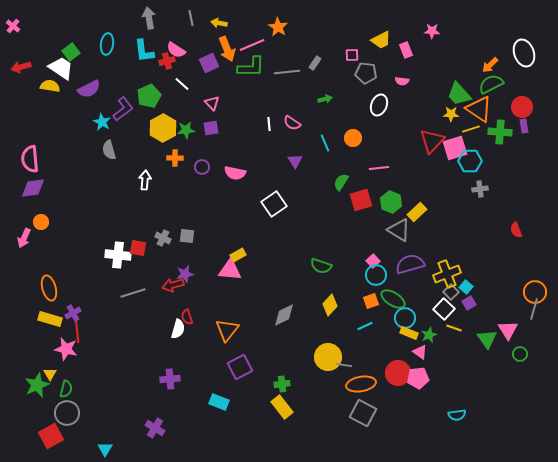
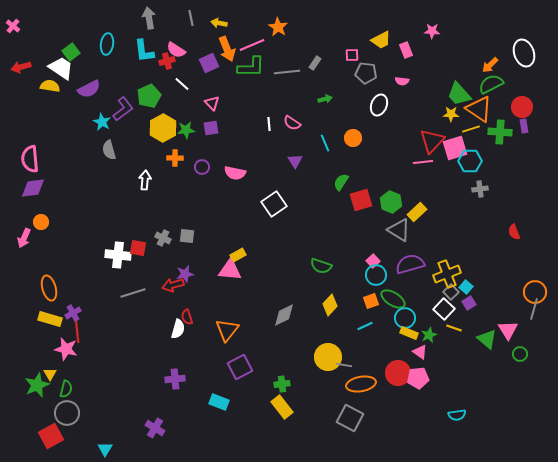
pink line at (379, 168): moved 44 px right, 6 px up
red semicircle at (516, 230): moved 2 px left, 2 px down
green triangle at (487, 339): rotated 15 degrees counterclockwise
purple cross at (170, 379): moved 5 px right
gray square at (363, 413): moved 13 px left, 5 px down
